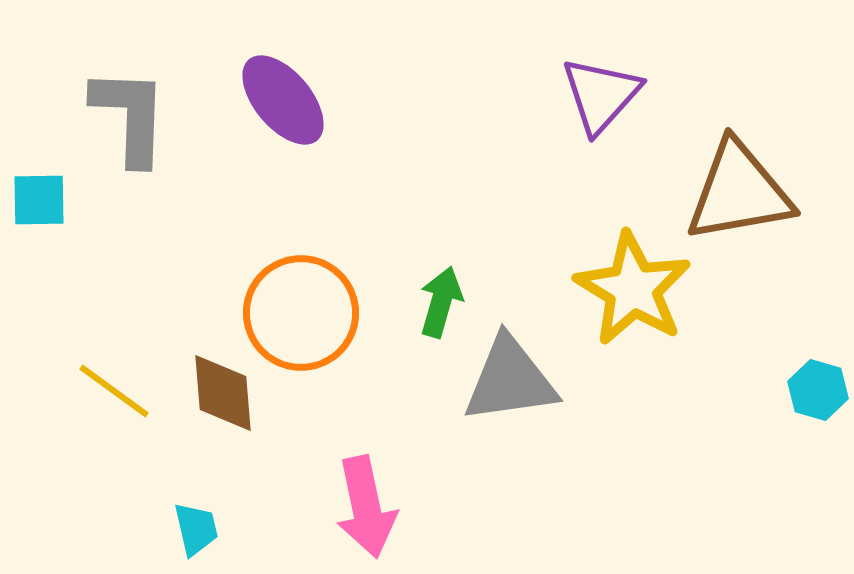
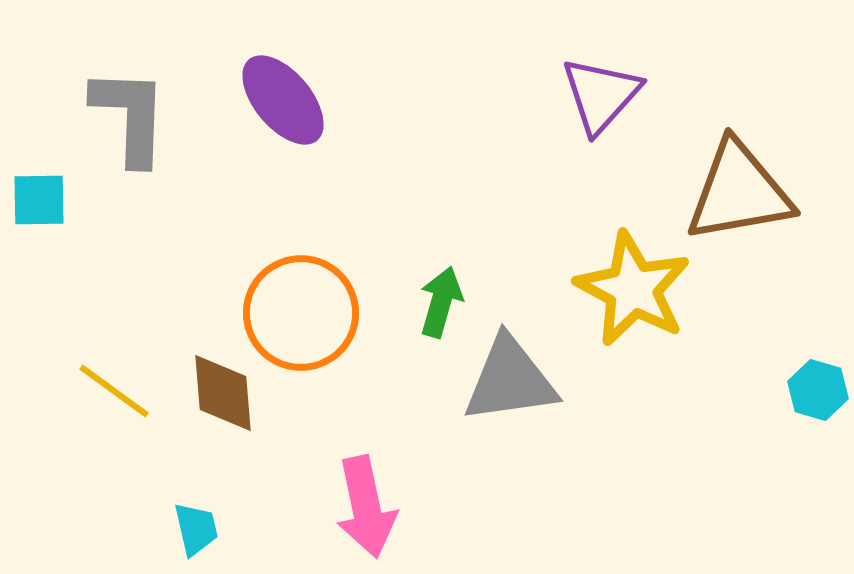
yellow star: rotated 3 degrees counterclockwise
